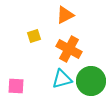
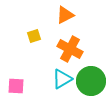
orange cross: moved 1 px right
cyan triangle: rotated 15 degrees counterclockwise
